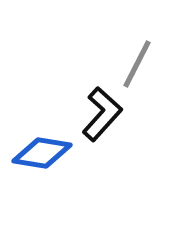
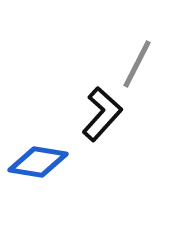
blue diamond: moved 4 px left, 9 px down
